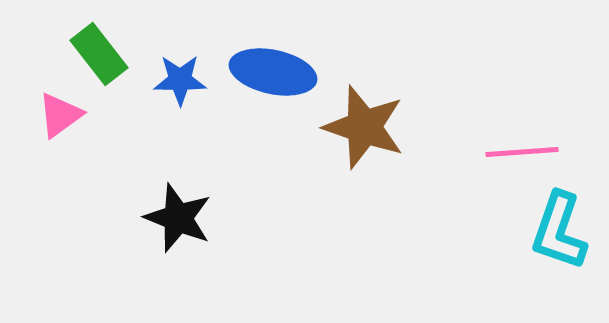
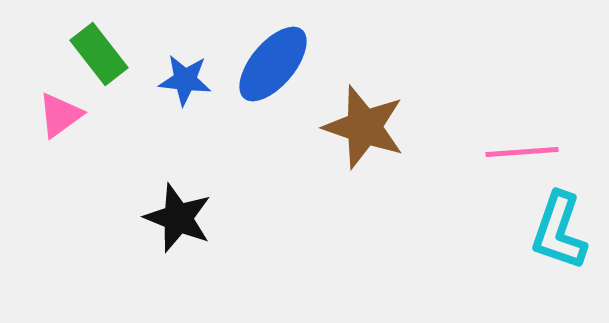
blue ellipse: moved 8 px up; rotated 62 degrees counterclockwise
blue star: moved 5 px right; rotated 6 degrees clockwise
